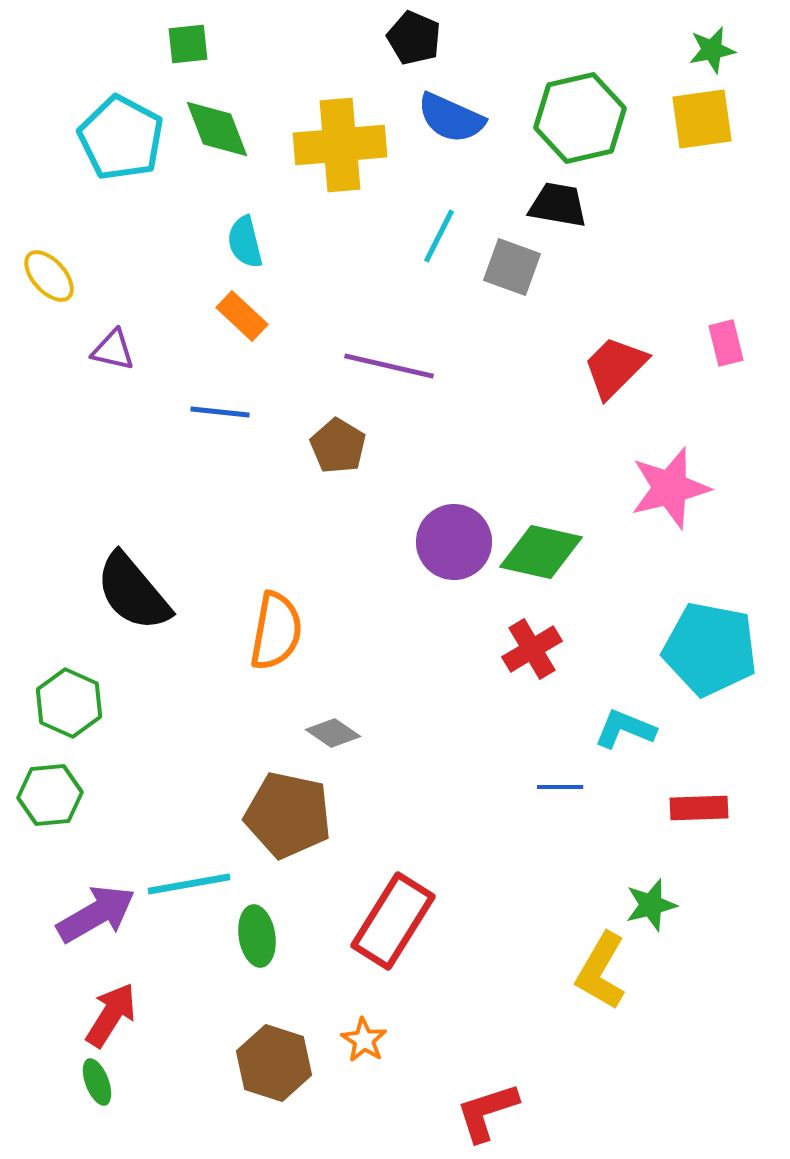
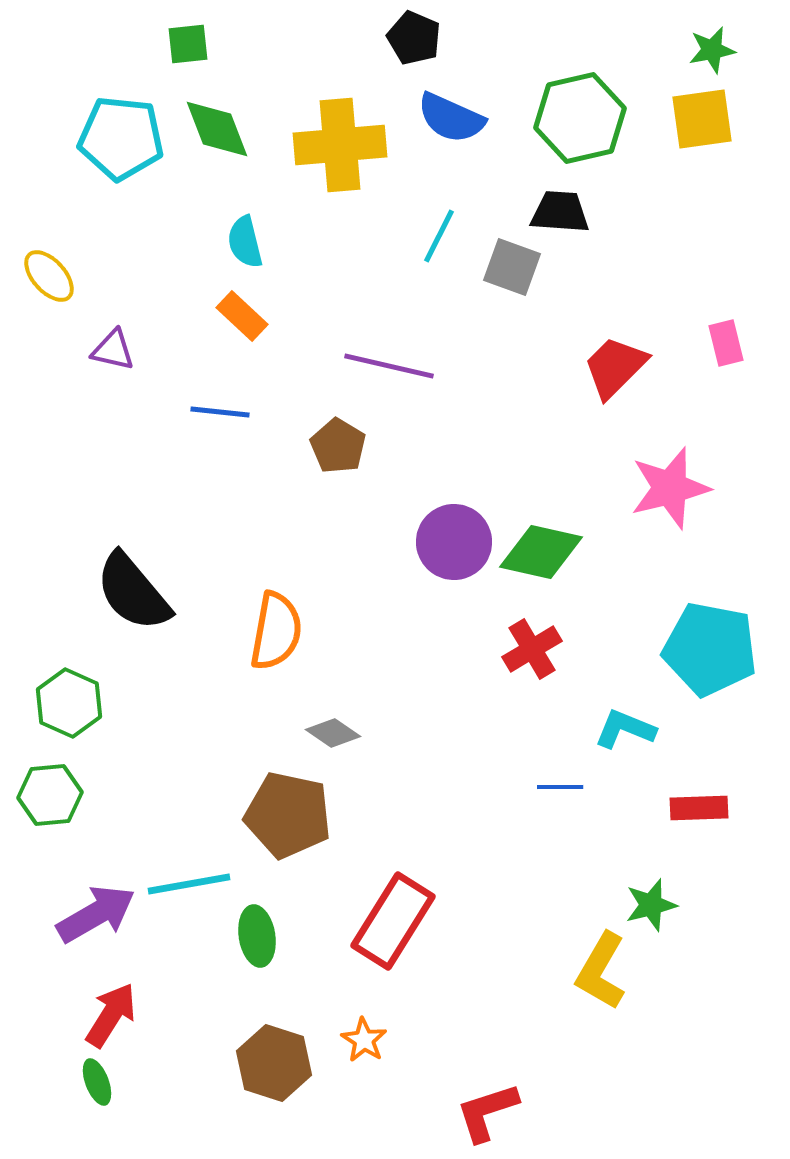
cyan pentagon at (121, 138): rotated 22 degrees counterclockwise
black trapezoid at (558, 205): moved 2 px right, 7 px down; rotated 6 degrees counterclockwise
